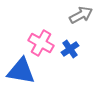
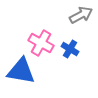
blue cross: rotated 24 degrees counterclockwise
